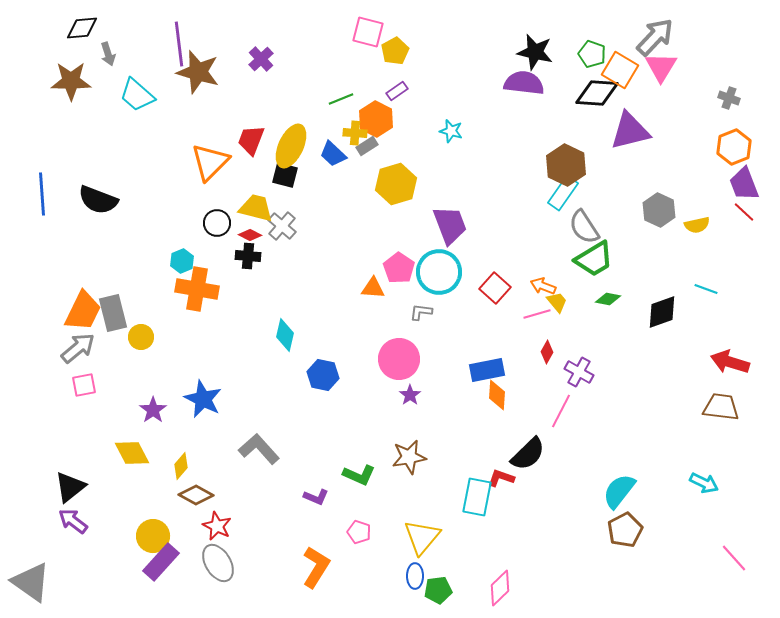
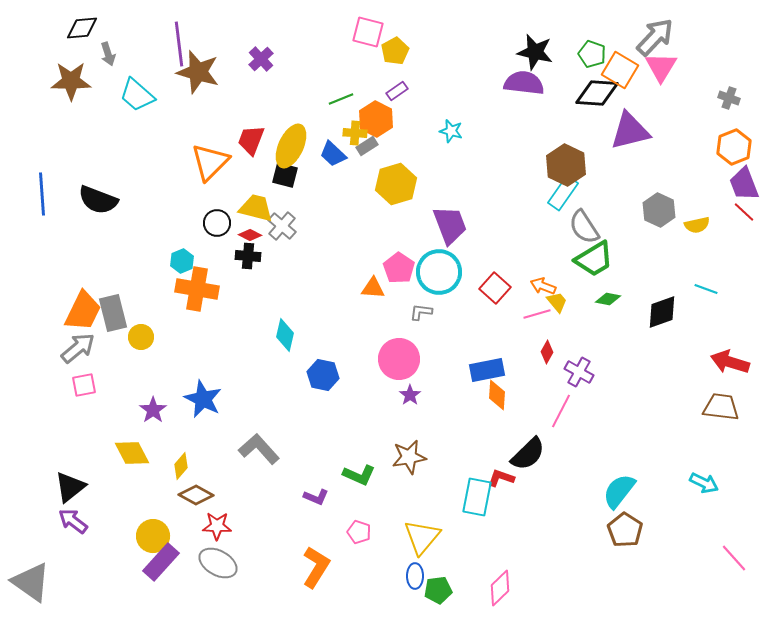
red star at (217, 526): rotated 24 degrees counterclockwise
brown pentagon at (625, 530): rotated 12 degrees counterclockwise
gray ellipse at (218, 563): rotated 30 degrees counterclockwise
